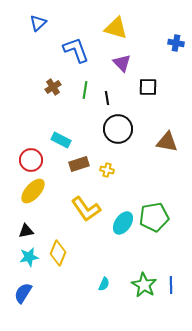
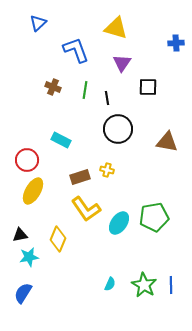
blue cross: rotated 14 degrees counterclockwise
purple triangle: rotated 18 degrees clockwise
brown cross: rotated 35 degrees counterclockwise
red circle: moved 4 px left
brown rectangle: moved 1 px right, 13 px down
yellow ellipse: rotated 12 degrees counterclockwise
cyan ellipse: moved 4 px left
black triangle: moved 6 px left, 4 px down
yellow diamond: moved 14 px up
cyan semicircle: moved 6 px right
